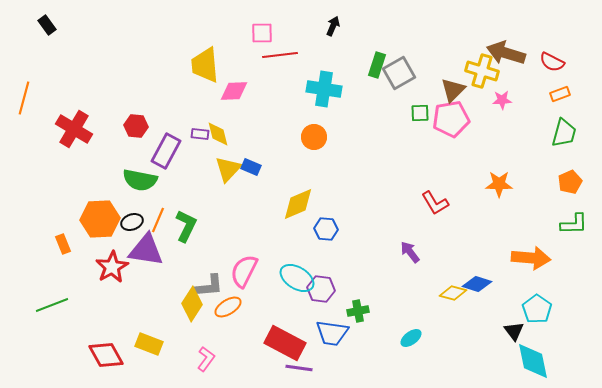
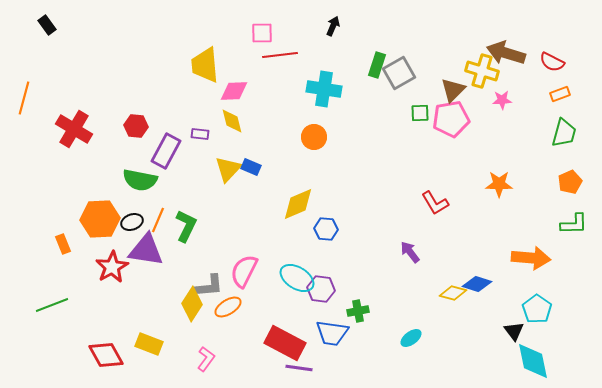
yellow diamond at (218, 134): moved 14 px right, 13 px up
